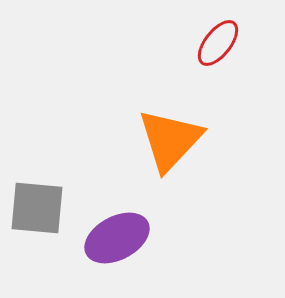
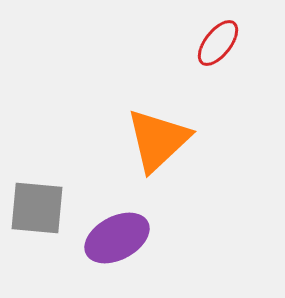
orange triangle: moved 12 px left; rotated 4 degrees clockwise
